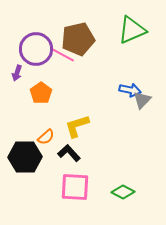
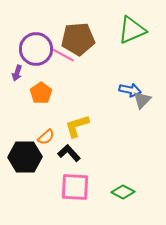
brown pentagon: rotated 8 degrees clockwise
